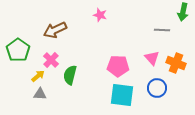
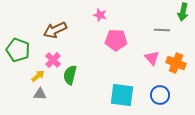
green pentagon: rotated 15 degrees counterclockwise
pink cross: moved 2 px right
pink pentagon: moved 2 px left, 26 px up
blue circle: moved 3 px right, 7 px down
